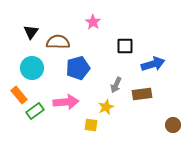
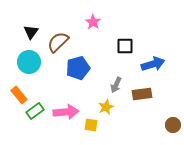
brown semicircle: rotated 45 degrees counterclockwise
cyan circle: moved 3 px left, 6 px up
pink arrow: moved 10 px down
